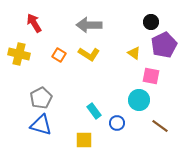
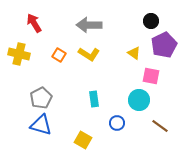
black circle: moved 1 px up
cyan rectangle: moved 12 px up; rotated 28 degrees clockwise
yellow square: moved 1 px left; rotated 30 degrees clockwise
